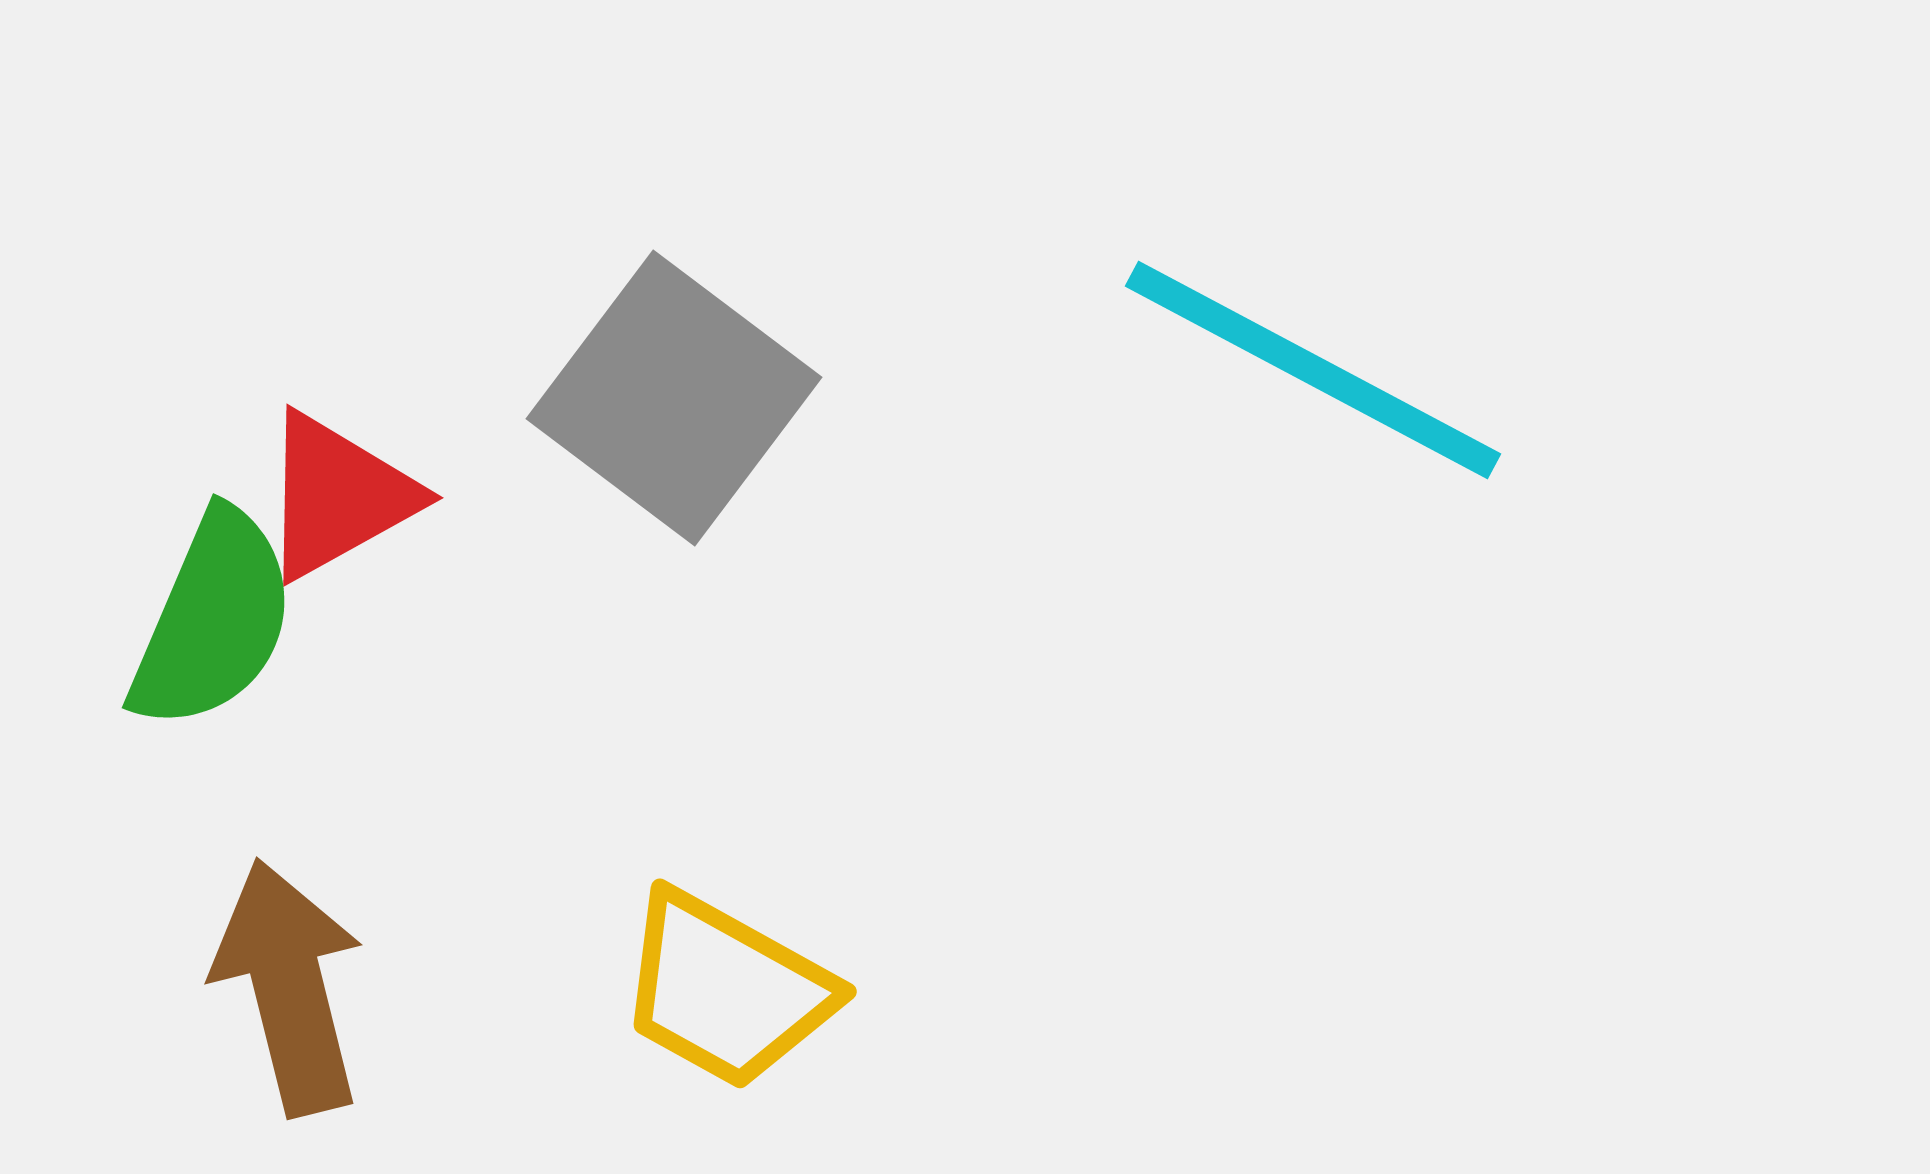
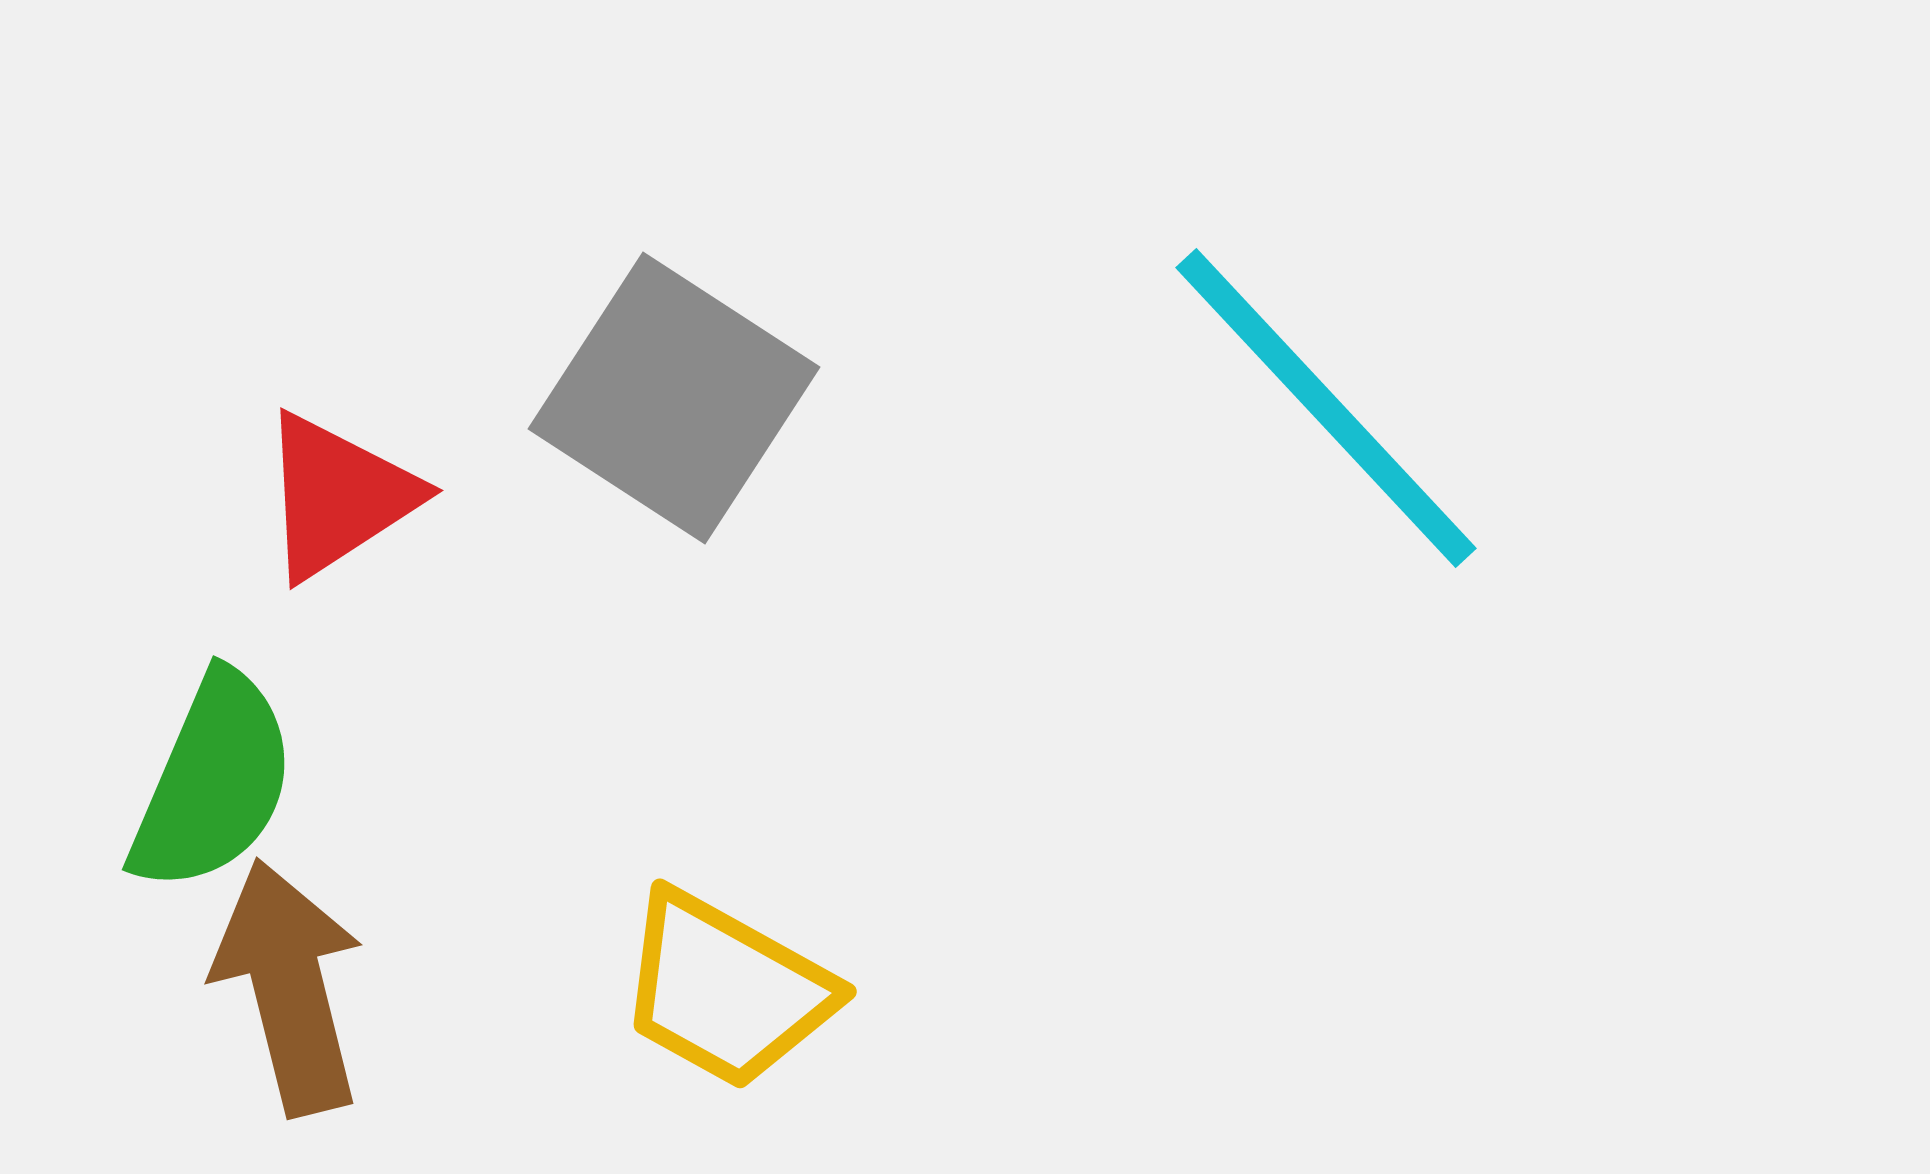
cyan line: moved 13 px right, 38 px down; rotated 19 degrees clockwise
gray square: rotated 4 degrees counterclockwise
red triangle: rotated 4 degrees counterclockwise
green semicircle: moved 162 px down
